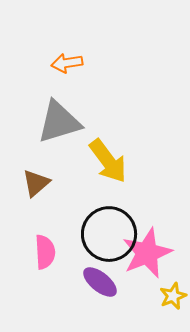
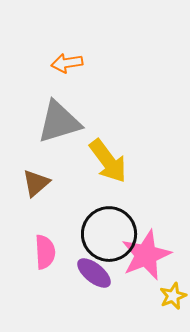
pink star: moved 1 px left, 2 px down
purple ellipse: moved 6 px left, 9 px up
